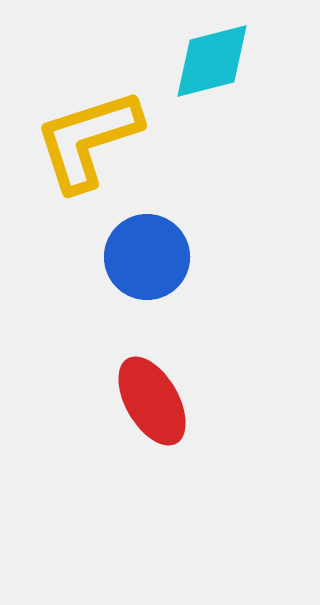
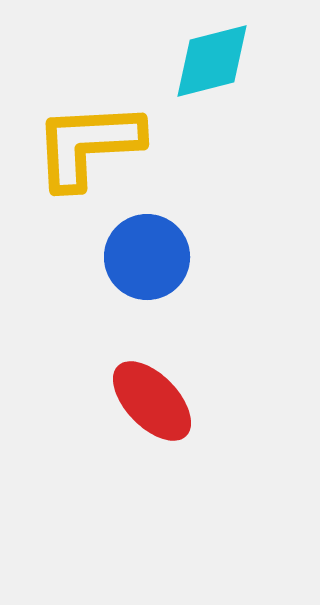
yellow L-shape: moved 5 px down; rotated 15 degrees clockwise
red ellipse: rotated 14 degrees counterclockwise
